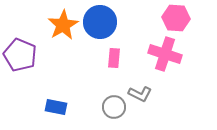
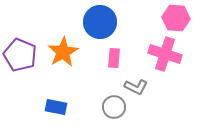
orange star: moved 27 px down
gray L-shape: moved 4 px left, 7 px up
